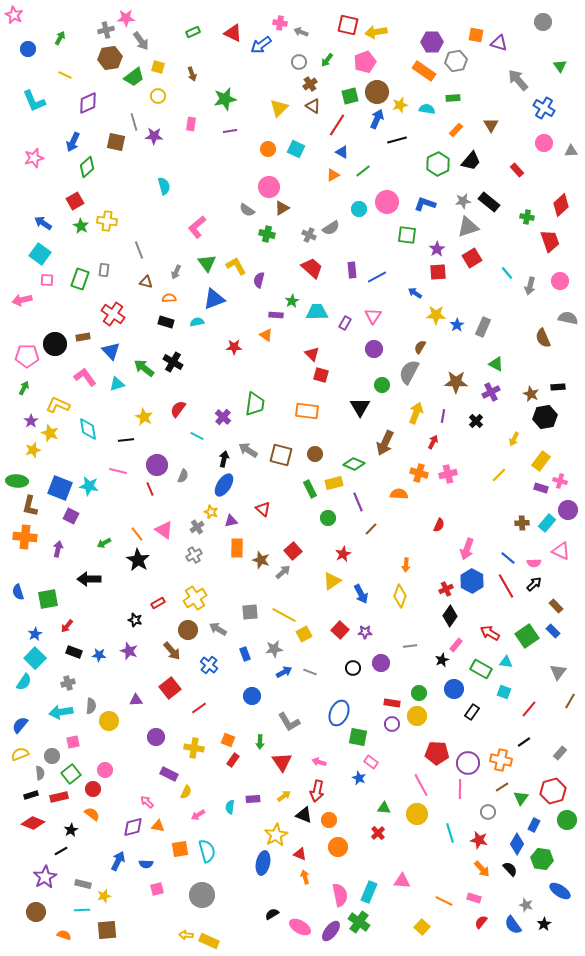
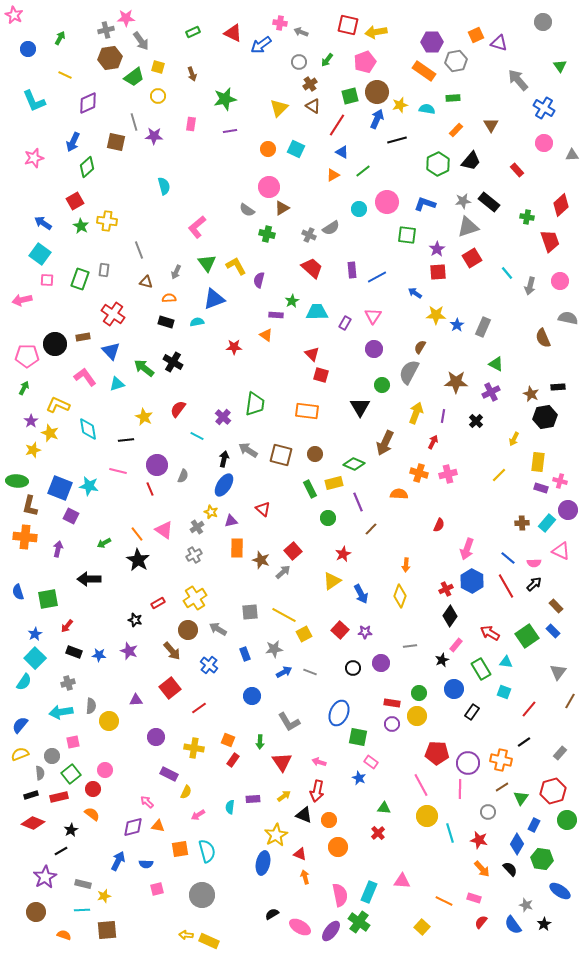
orange square at (476, 35): rotated 35 degrees counterclockwise
gray triangle at (571, 151): moved 1 px right, 4 px down
yellow rectangle at (541, 461): moved 3 px left, 1 px down; rotated 30 degrees counterclockwise
green rectangle at (481, 669): rotated 30 degrees clockwise
yellow circle at (417, 814): moved 10 px right, 2 px down
